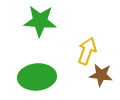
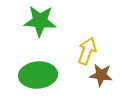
green ellipse: moved 1 px right, 2 px up
